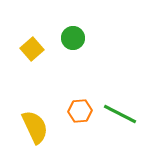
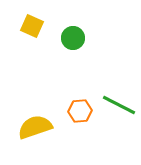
yellow square: moved 23 px up; rotated 25 degrees counterclockwise
green line: moved 1 px left, 9 px up
yellow semicircle: rotated 84 degrees counterclockwise
